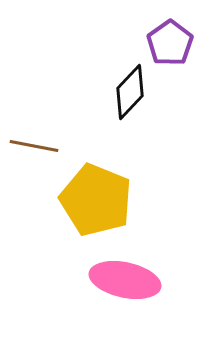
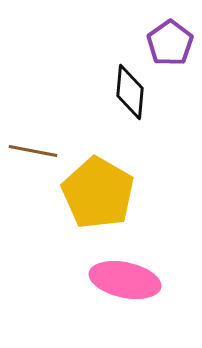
black diamond: rotated 38 degrees counterclockwise
brown line: moved 1 px left, 5 px down
yellow pentagon: moved 2 px right, 7 px up; rotated 8 degrees clockwise
